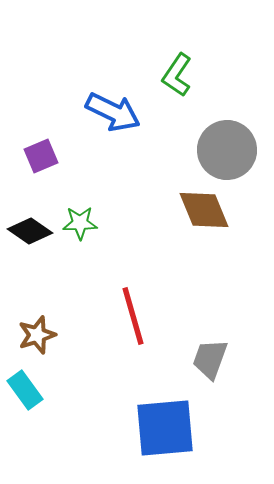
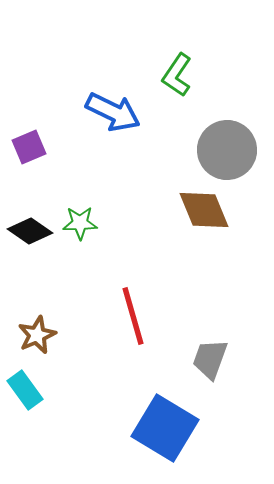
purple square: moved 12 px left, 9 px up
brown star: rotated 6 degrees counterclockwise
blue square: rotated 36 degrees clockwise
